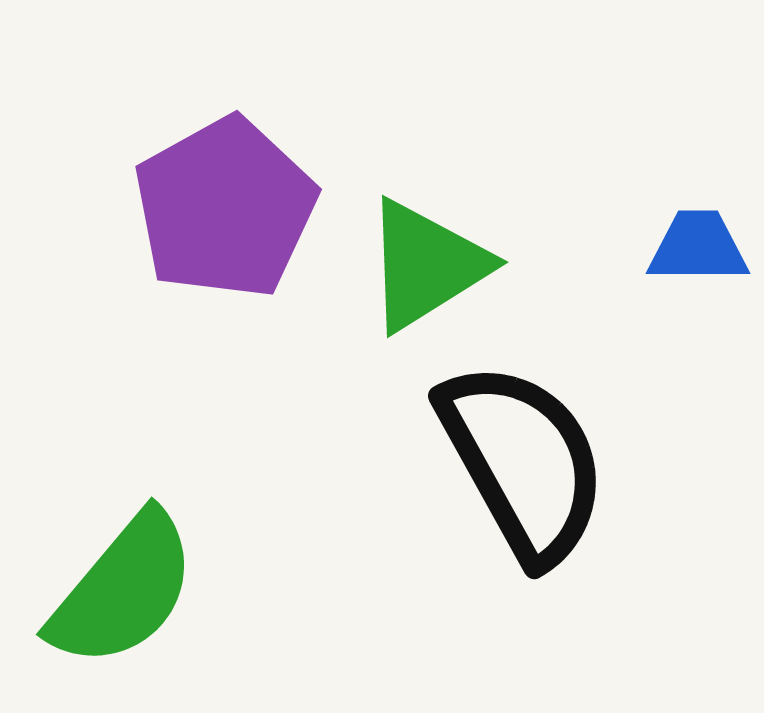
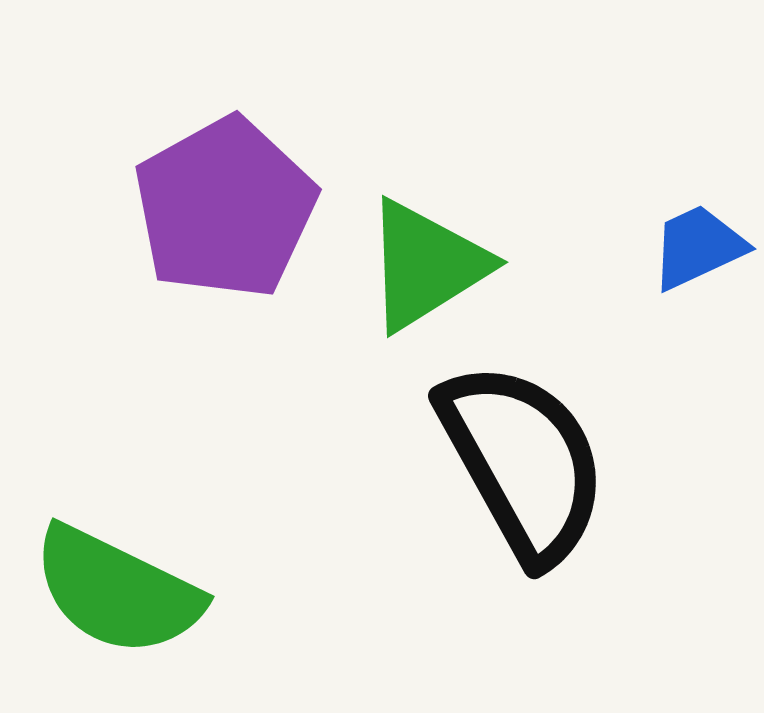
blue trapezoid: rotated 25 degrees counterclockwise
green semicircle: moved 6 px left, 1 px down; rotated 76 degrees clockwise
